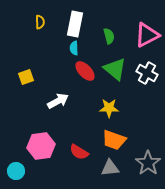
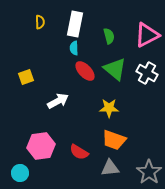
gray star: moved 1 px right, 9 px down
cyan circle: moved 4 px right, 2 px down
